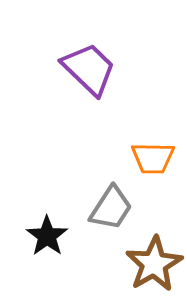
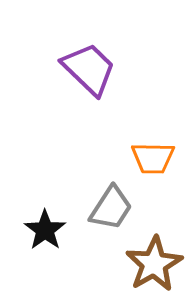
black star: moved 2 px left, 6 px up
